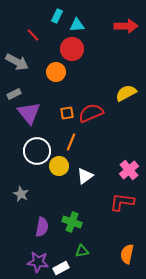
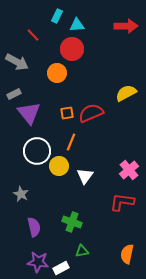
orange circle: moved 1 px right, 1 px down
white triangle: rotated 18 degrees counterclockwise
purple semicircle: moved 8 px left; rotated 24 degrees counterclockwise
